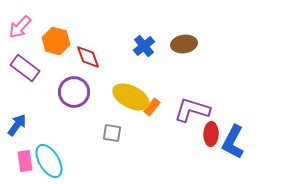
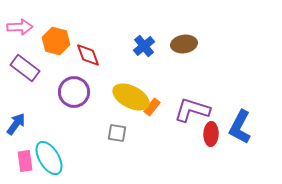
pink arrow: rotated 135 degrees counterclockwise
red diamond: moved 2 px up
blue arrow: moved 1 px left, 1 px up
gray square: moved 5 px right
blue L-shape: moved 7 px right, 15 px up
cyan ellipse: moved 3 px up
